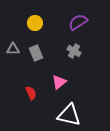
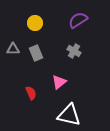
purple semicircle: moved 2 px up
